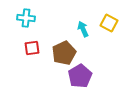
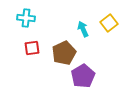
yellow square: rotated 24 degrees clockwise
purple pentagon: moved 3 px right
